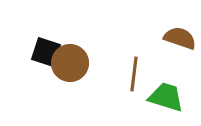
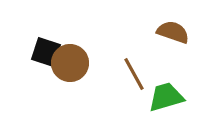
brown semicircle: moved 7 px left, 6 px up
brown line: rotated 36 degrees counterclockwise
green trapezoid: rotated 33 degrees counterclockwise
